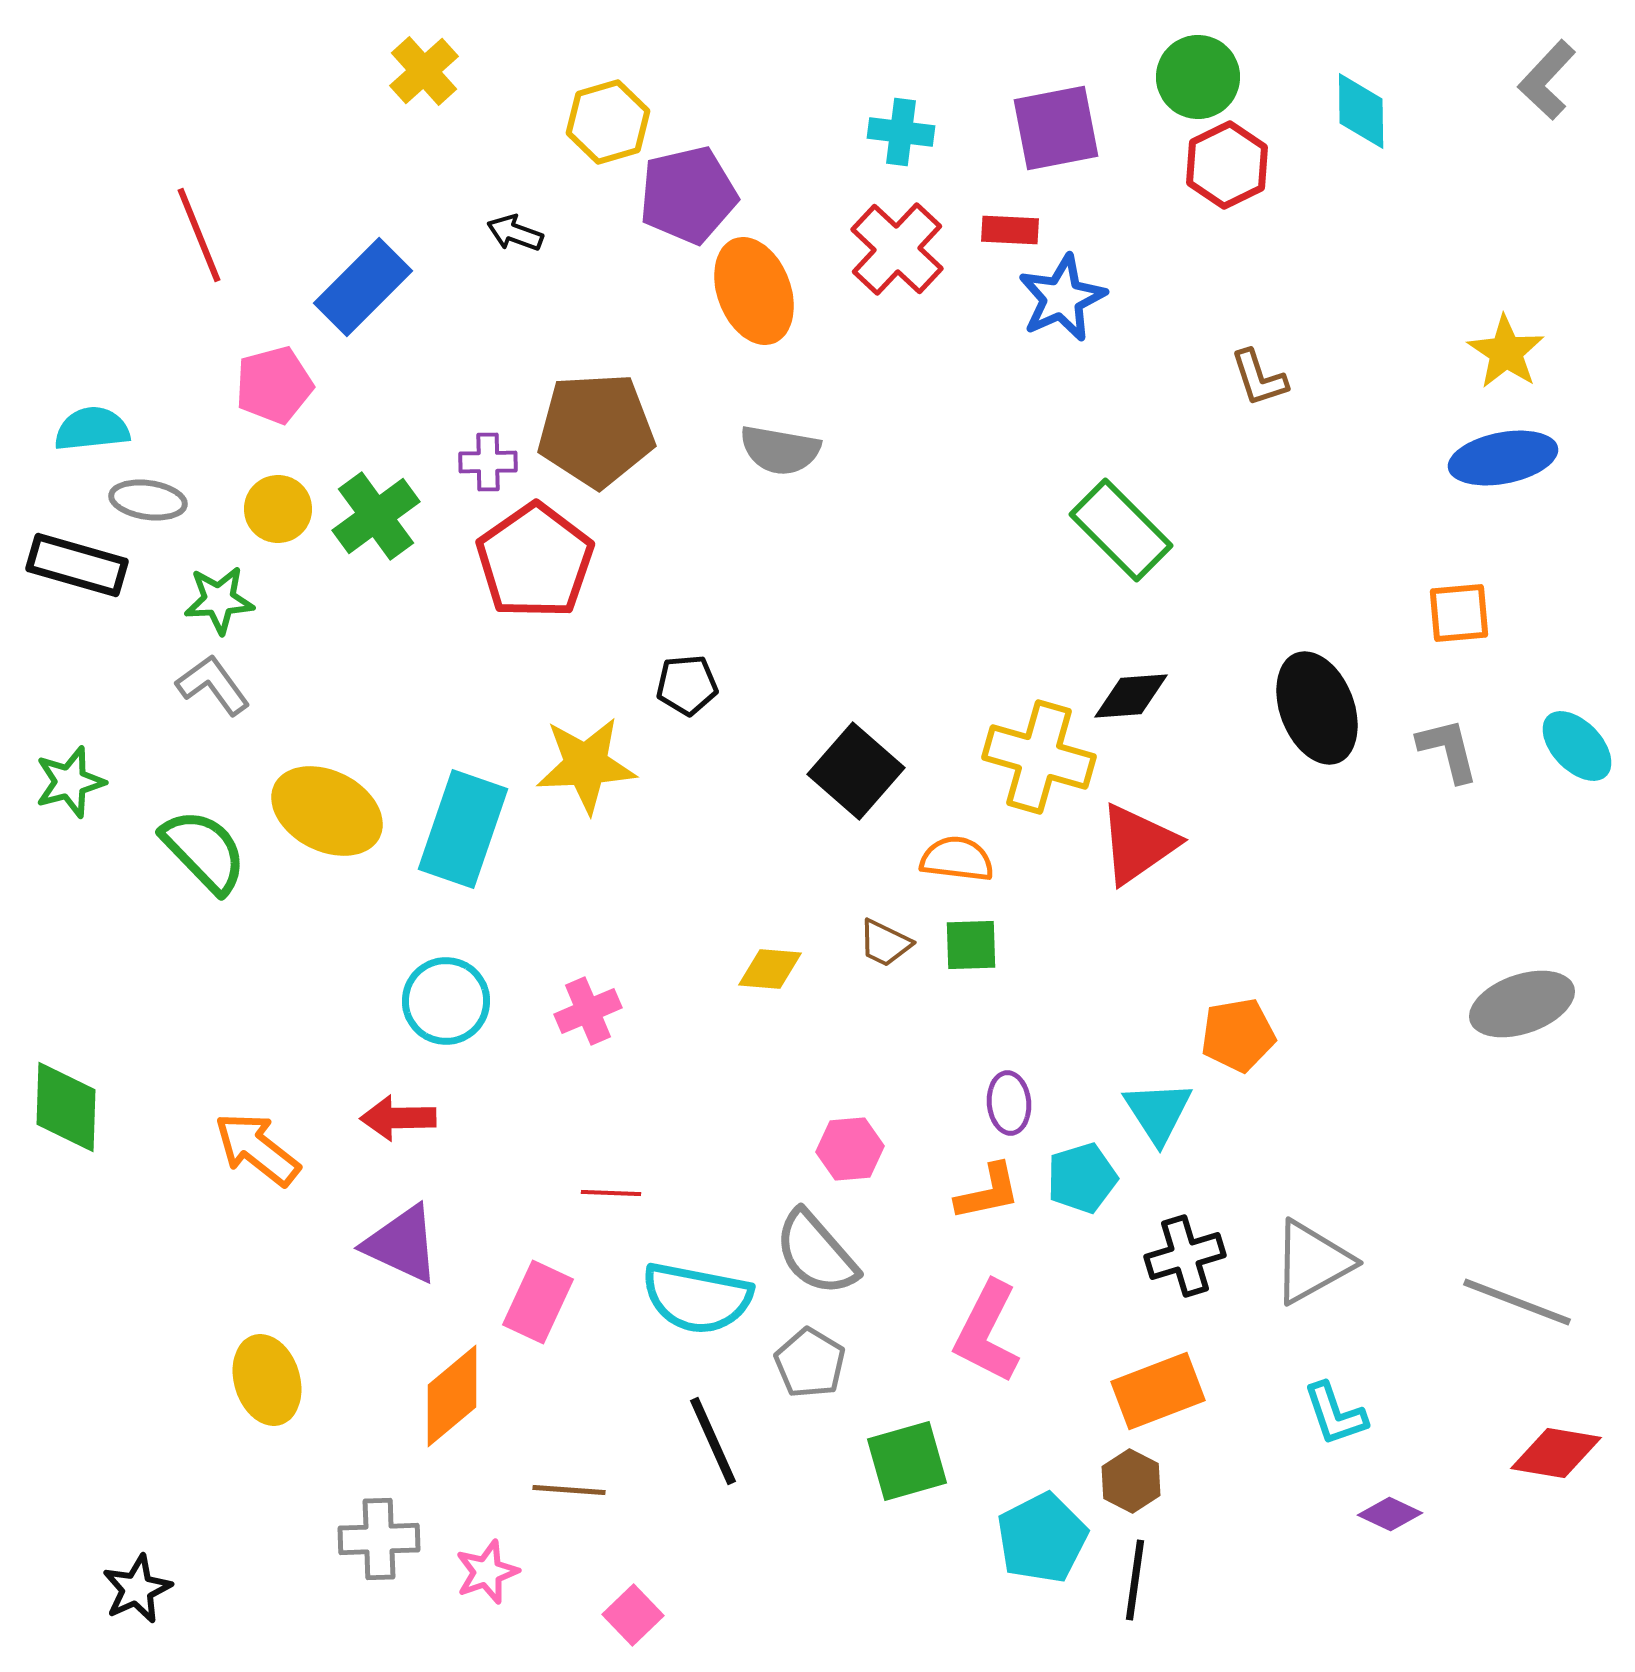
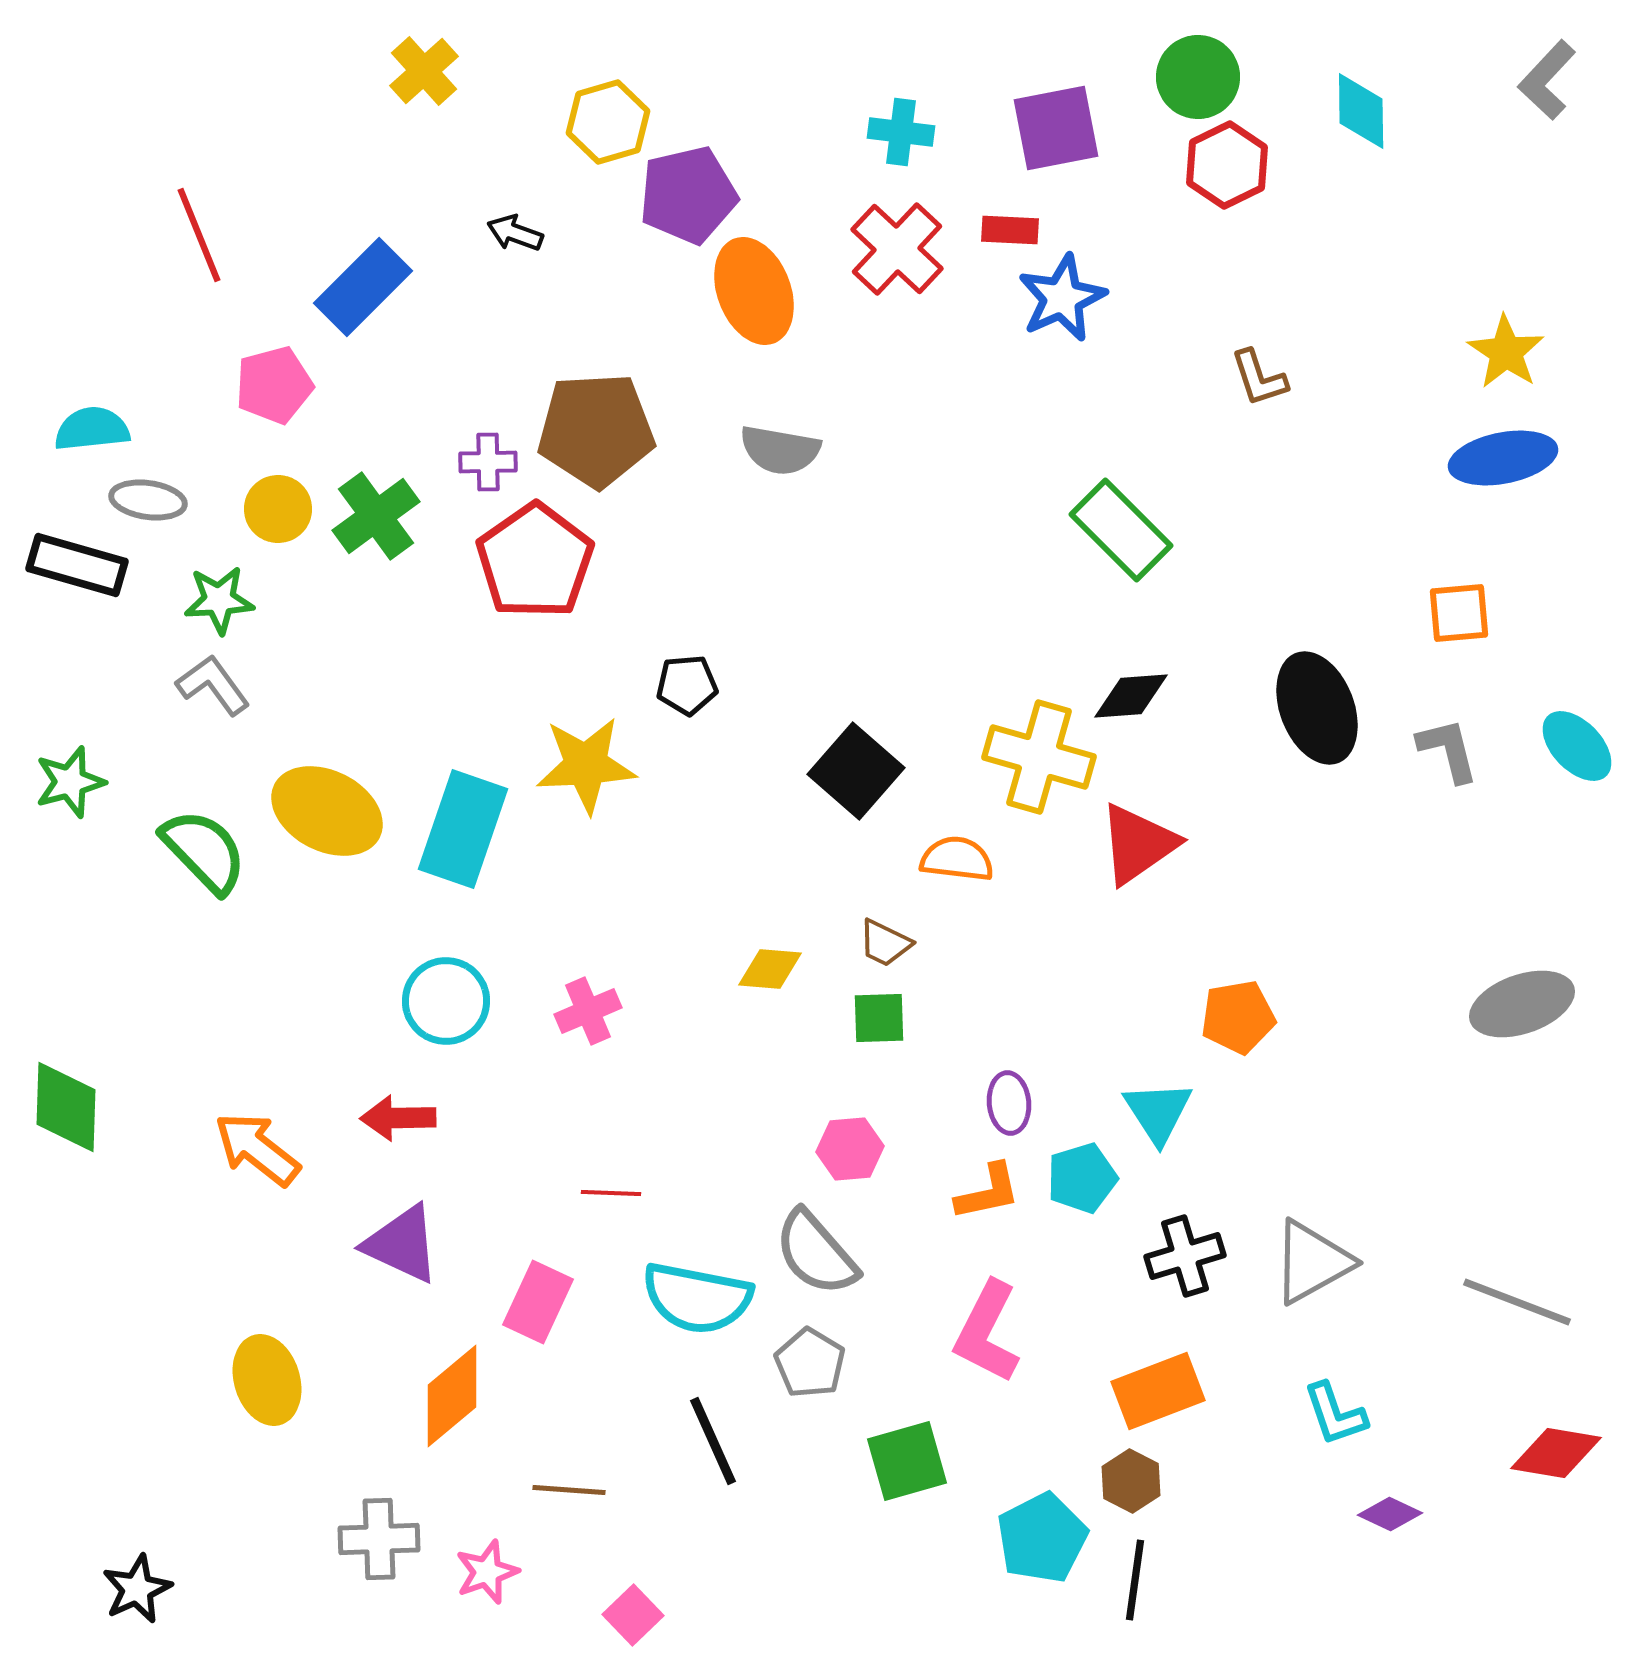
green square at (971, 945): moved 92 px left, 73 px down
orange pentagon at (1238, 1035): moved 18 px up
